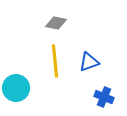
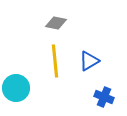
blue triangle: moved 1 px up; rotated 10 degrees counterclockwise
